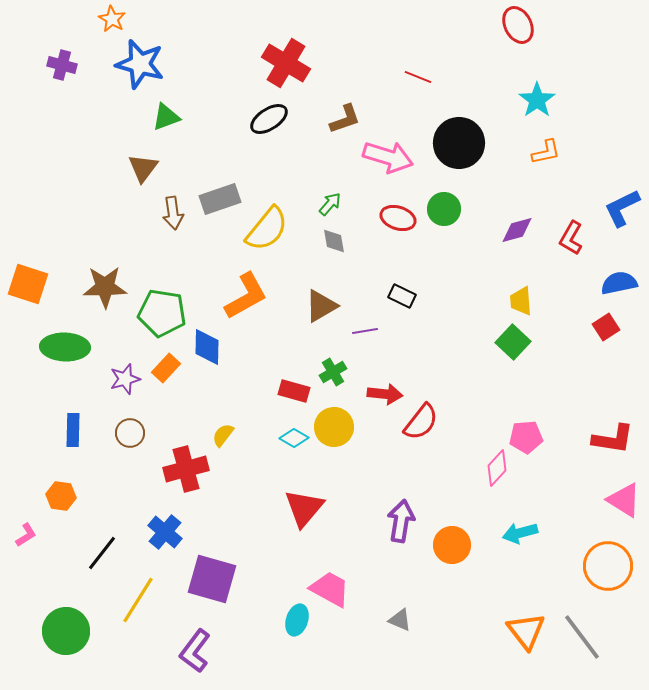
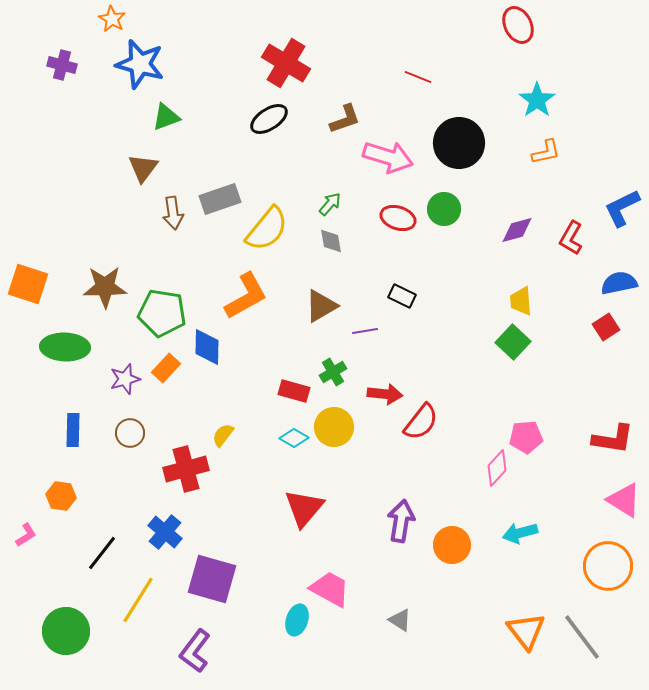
gray diamond at (334, 241): moved 3 px left
gray triangle at (400, 620): rotated 10 degrees clockwise
